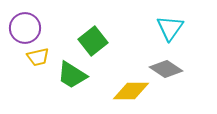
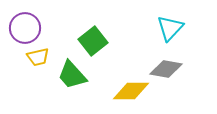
cyan triangle: rotated 8 degrees clockwise
gray diamond: rotated 24 degrees counterclockwise
green trapezoid: rotated 16 degrees clockwise
